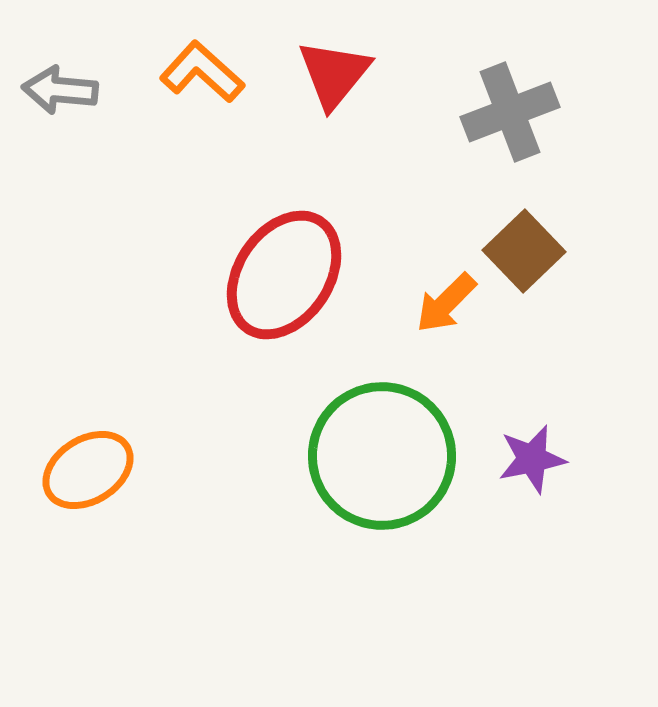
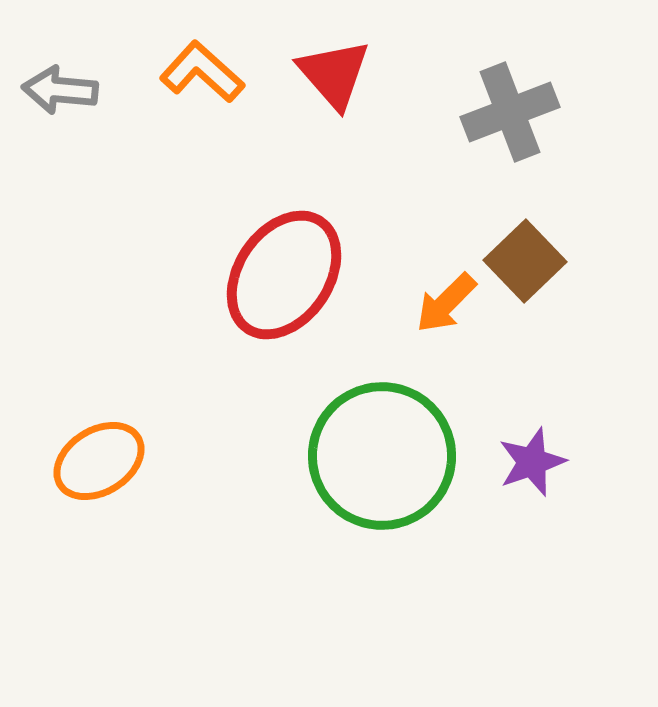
red triangle: rotated 20 degrees counterclockwise
brown square: moved 1 px right, 10 px down
purple star: moved 3 px down; rotated 8 degrees counterclockwise
orange ellipse: moved 11 px right, 9 px up
